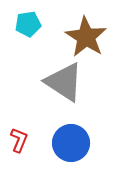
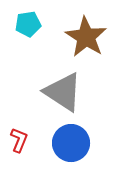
gray triangle: moved 1 px left, 10 px down
